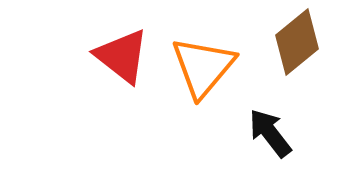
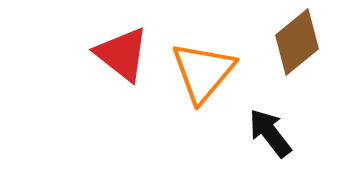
red triangle: moved 2 px up
orange triangle: moved 5 px down
